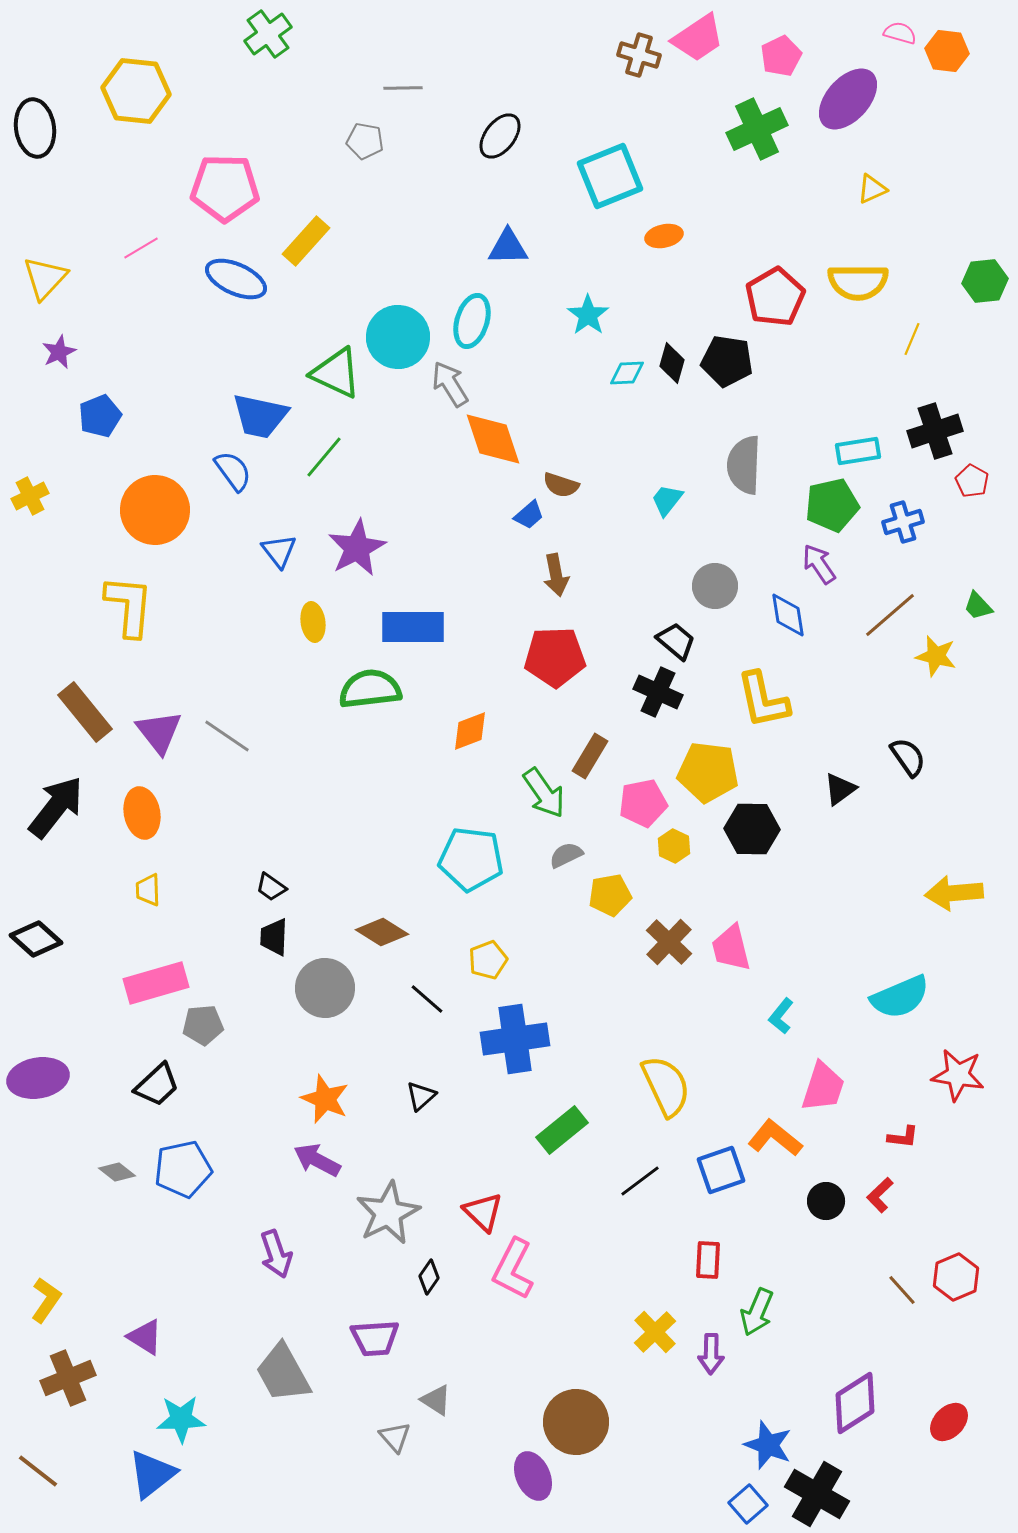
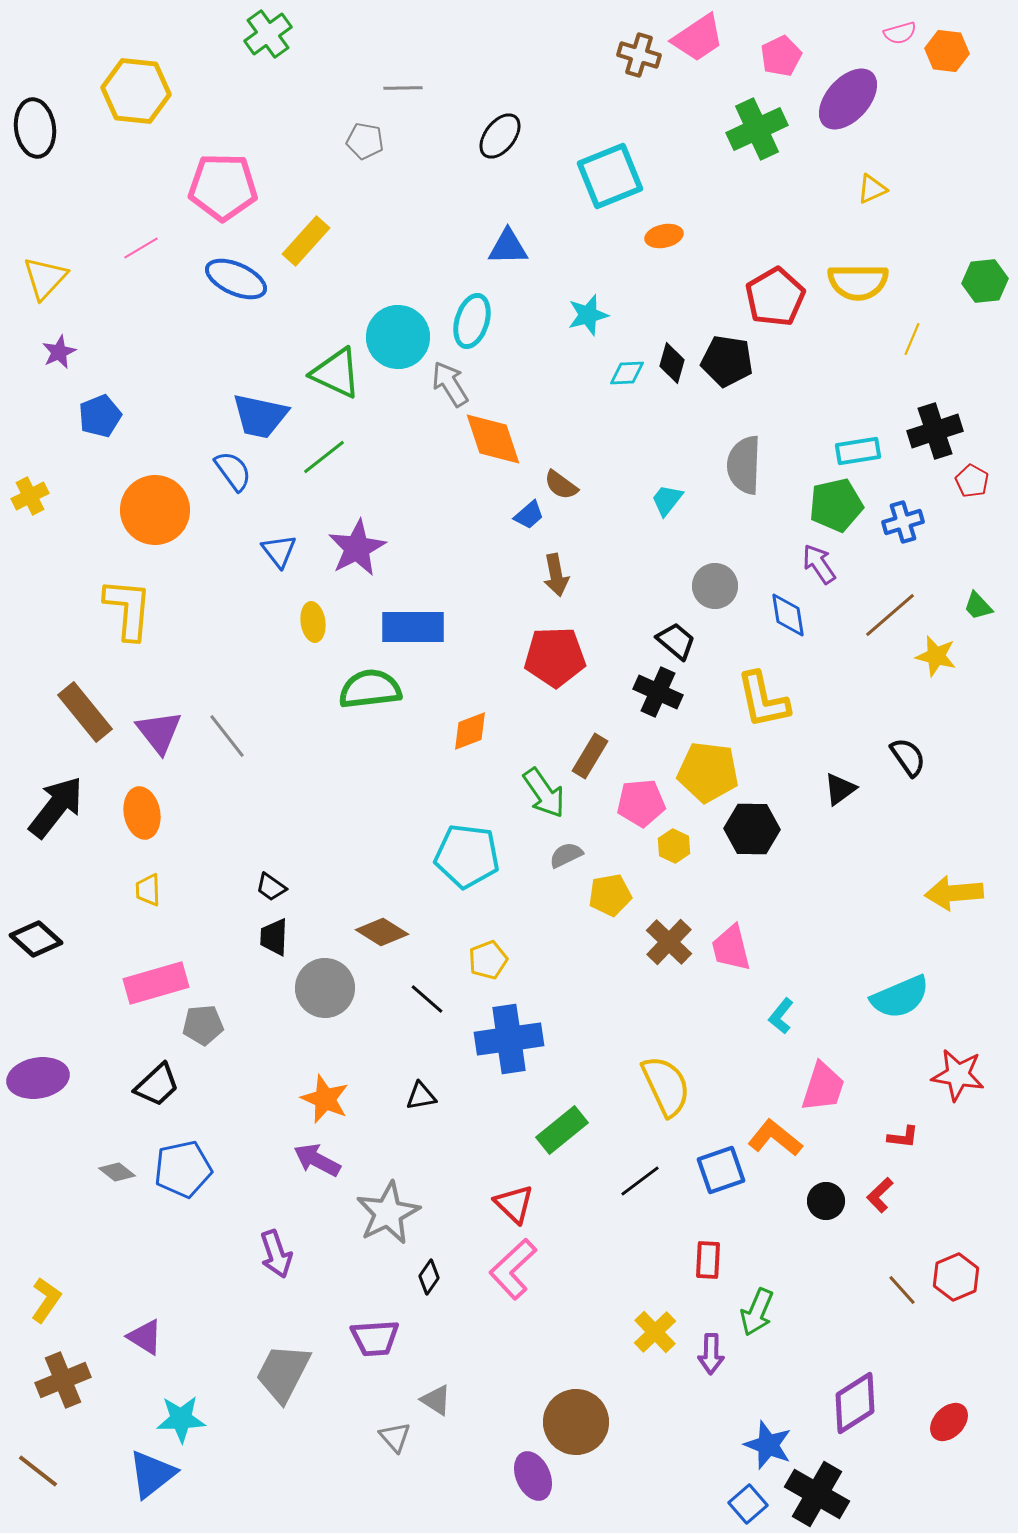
pink semicircle at (900, 33): rotated 148 degrees clockwise
pink pentagon at (225, 188): moved 2 px left, 1 px up
cyan star at (588, 315): rotated 21 degrees clockwise
green line at (324, 457): rotated 12 degrees clockwise
brown semicircle at (561, 485): rotated 18 degrees clockwise
green pentagon at (832, 505): moved 4 px right
yellow L-shape at (129, 606): moved 1 px left, 3 px down
gray line at (227, 736): rotated 18 degrees clockwise
pink pentagon at (643, 803): moved 2 px left; rotated 6 degrees clockwise
cyan pentagon at (471, 859): moved 4 px left, 3 px up
blue cross at (515, 1039): moved 6 px left
black triangle at (421, 1096): rotated 32 degrees clockwise
red triangle at (483, 1212): moved 31 px right, 8 px up
pink L-shape at (513, 1269): rotated 20 degrees clockwise
gray trapezoid at (283, 1373): rotated 56 degrees clockwise
brown cross at (68, 1378): moved 5 px left, 2 px down
